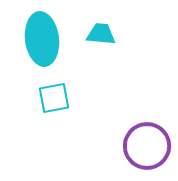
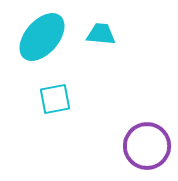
cyan ellipse: moved 2 px up; rotated 48 degrees clockwise
cyan square: moved 1 px right, 1 px down
